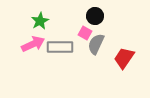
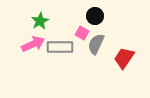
pink square: moved 3 px left
